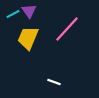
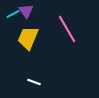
purple triangle: moved 3 px left
pink line: rotated 72 degrees counterclockwise
white line: moved 20 px left
